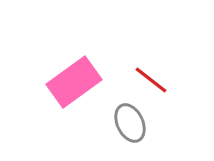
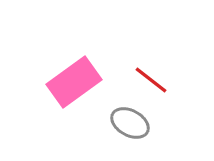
gray ellipse: rotated 36 degrees counterclockwise
